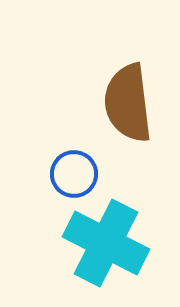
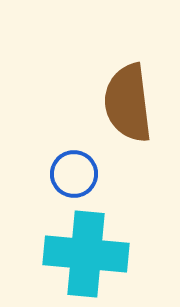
cyan cross: moved 20 px left, 11 px down; rotated 22 degrees counterclockwise
